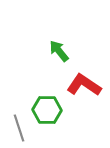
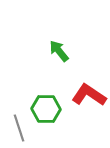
red L-shape: moved 5 px right, 10 px down
green hexagon: moved 1 px left, 1 px up
